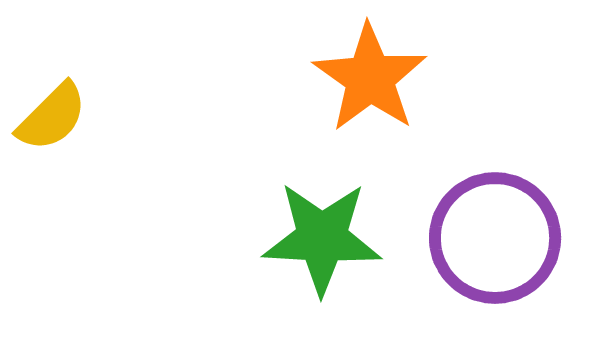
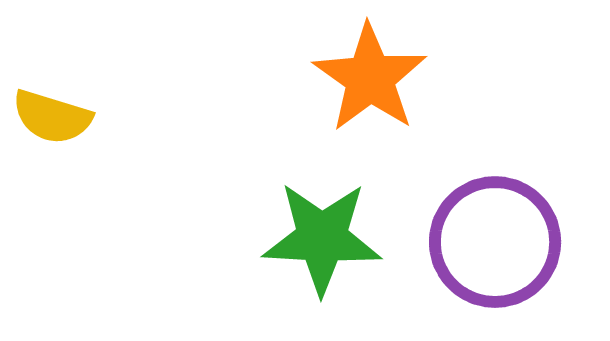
yellow semicircle: rotated 62 degrees clockwise
purple circle: moved 4 px down
